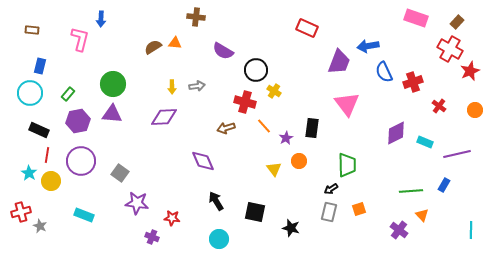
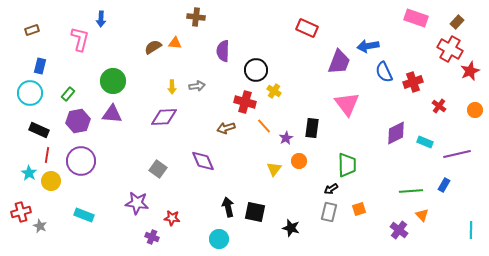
brown rectangle at (32, 30): rotated 24 degrees counterclockwise
purple semicircle at (223, 51): rotated 60 degrees clockwise
green circle at (113, 84): moved 3 px up
yellow triangle at (274, 169): rotated 14 degrees clockwise
gray square at (120, 173): moved 38 px right, 4 px up
black arrow at (216, 201): moved 12 px right, 6 px down; rotated 18 degrees clockwise
